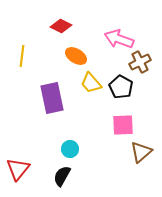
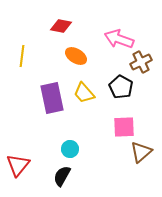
red diamond: rotated 15 degrees counterclockwise
brown cross: moved 1 px right
yellow trapezoid: moved 7 px left, 10 px down
pink square: moved 1 px right, 2 px down
red triangle: moved 4 px up
